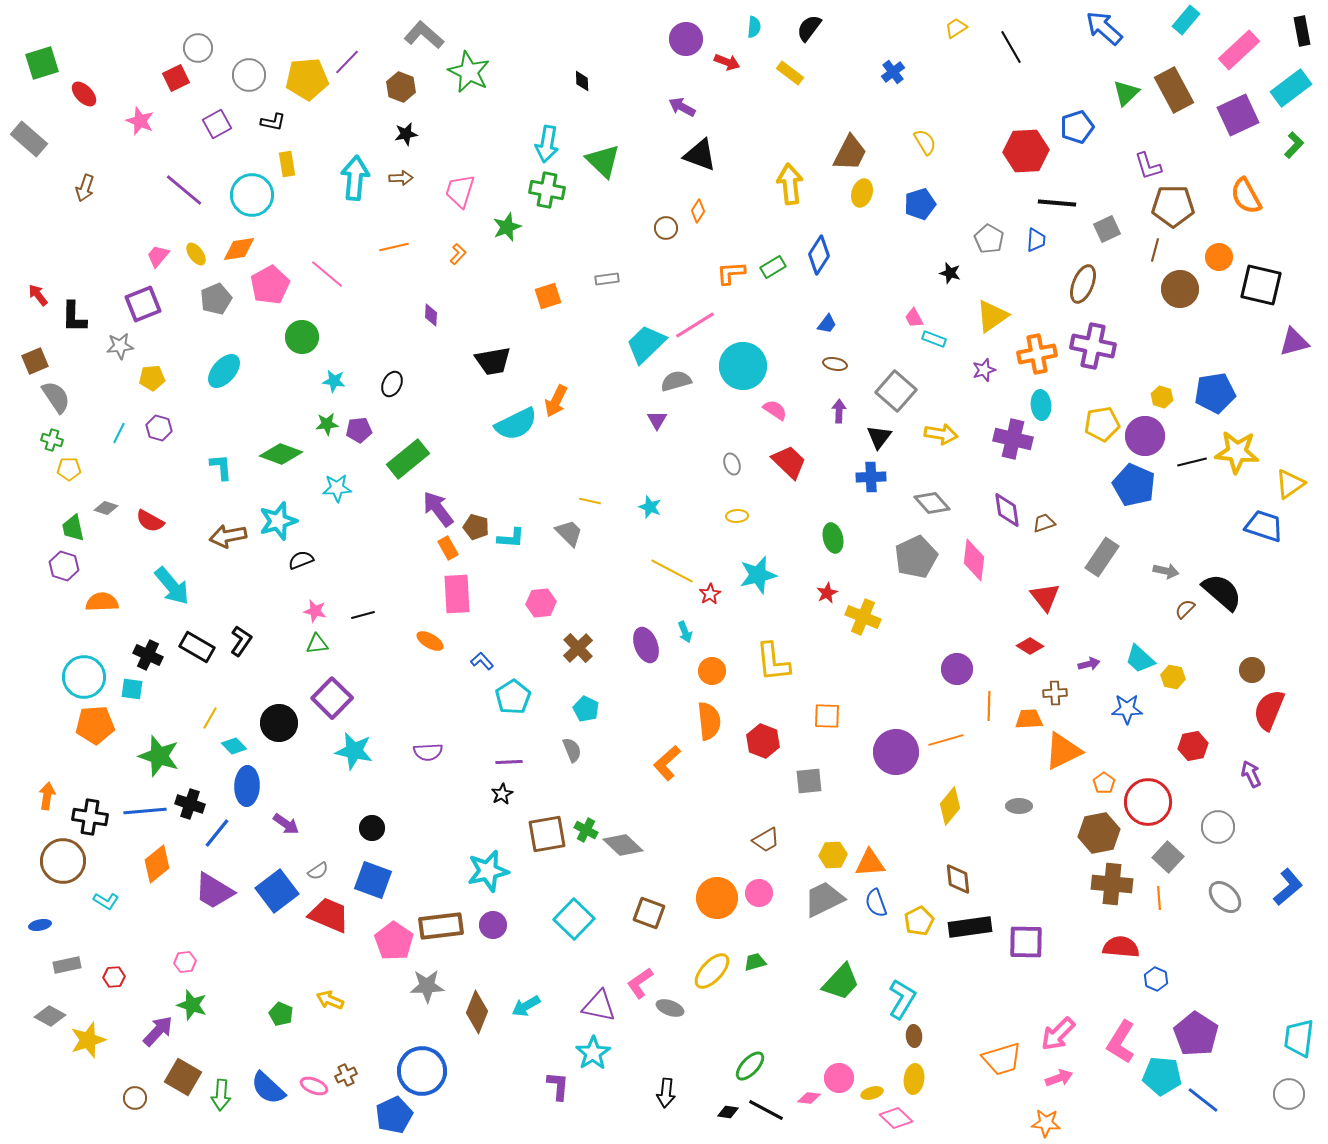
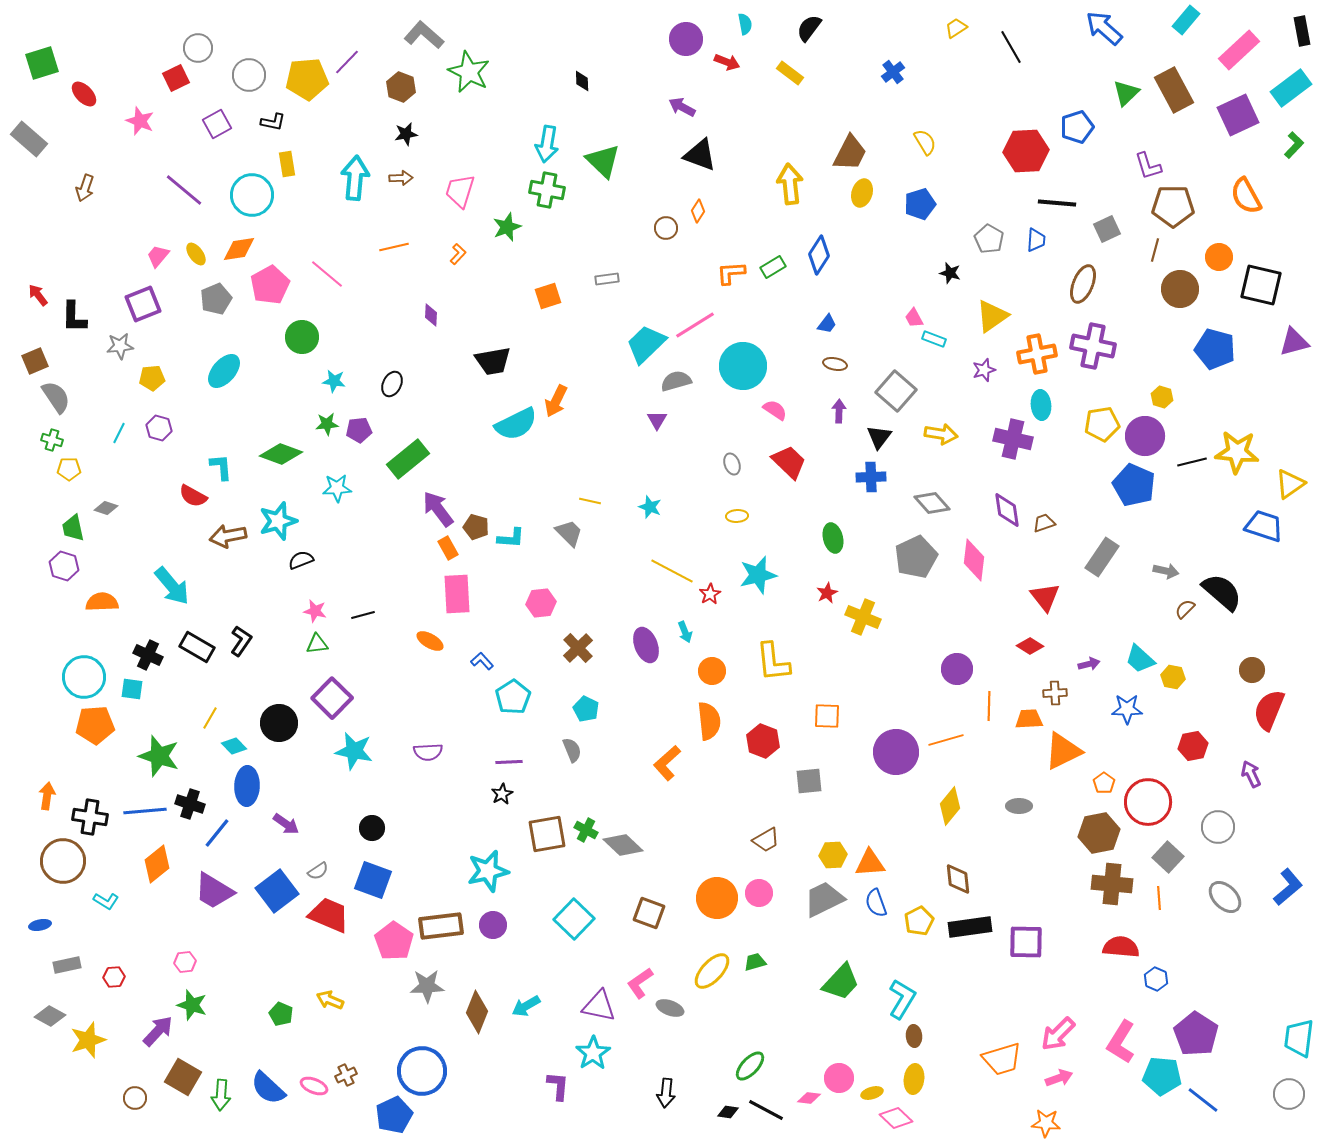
cyan semicircle at (754, 27): moved 9 px left, 3 px up; rotated 15 degrees counterclockwise
blue pentagon at (1215, 393): moved 44 px up; rotated 24 degrees clockwise
red semicircle at (150, 521): moved 43 px right, 25 px up
